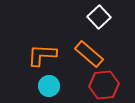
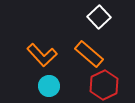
orange L-shape: rotated 136 degrees counterclockwise
red hexagon: rotated 20 degrees counterclockwise
